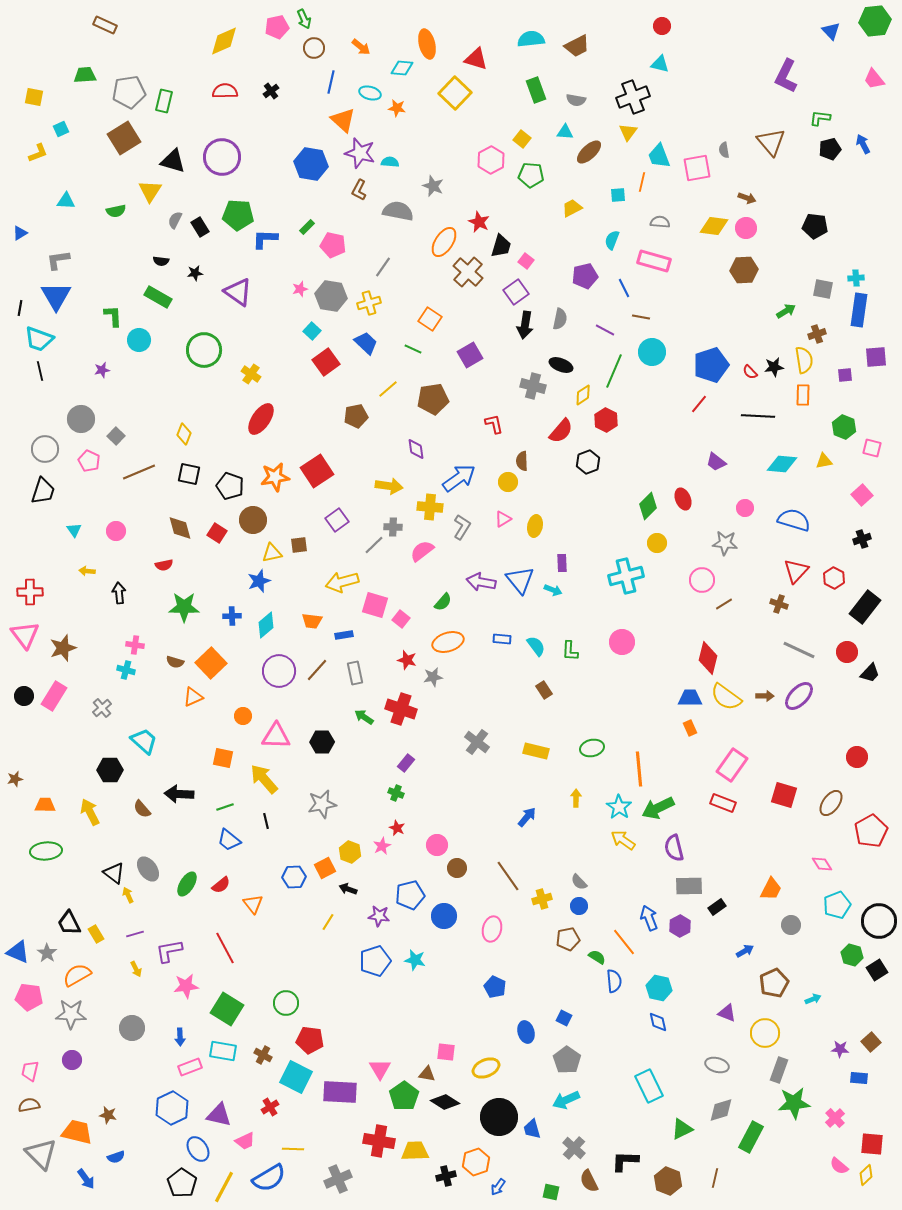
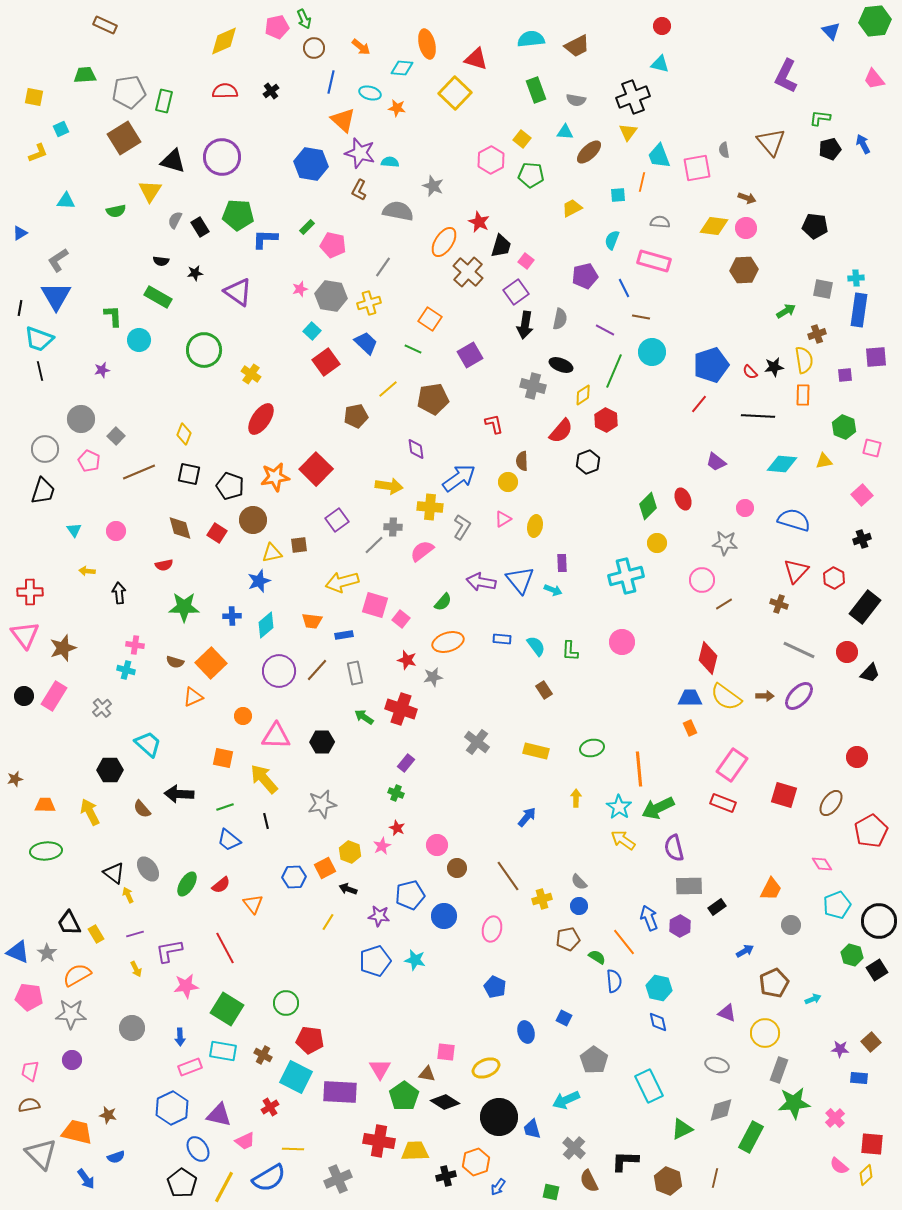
gray L-shape at (58, 260): rotated 25 degrees counterclockwise
red square at (317, 471): moved 1 px left, 2 px up; rotated 12 degrees counterclockwise
cyan trapezoid at (144, 741): moved 4 px right, 3 px down
gray pentagon at (567, 1060): moved 27 px right
